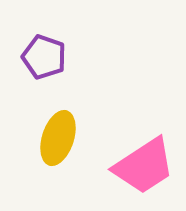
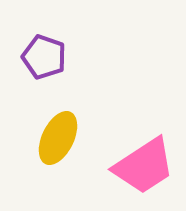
yellow ellipse: rotated 8 degrees clockwise
